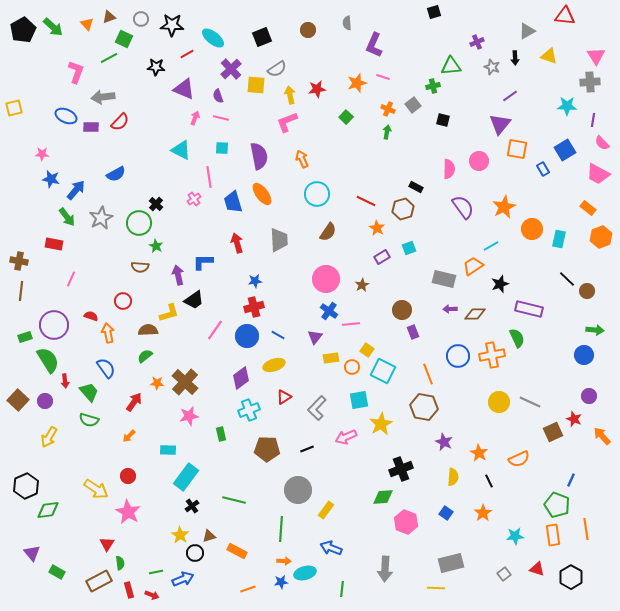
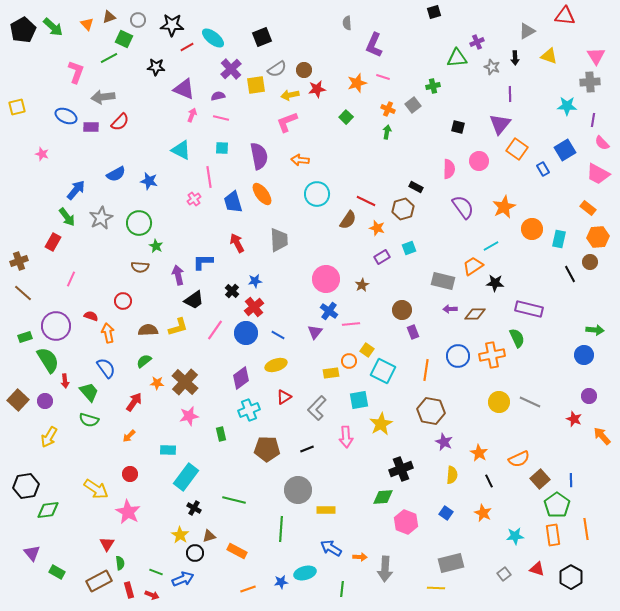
gray circle at (141, 19): moved 3 px left, 1 px down
brown circle at (308, 30): moved 4 px left, 40 px down
red line at (187, 54): moved 7 px up
green triangle at (451, 66): moved 6 px right, 8 px up
yellow square at (256, 85): rotated 12 degrees counterclockwise
yellow arrow at (290, 95): rotated 90 degrees counterclockwise
purple semicircle at (218, 96): rotated 96 degrees clockwise
purple line at (510, 96): moved 2 px up; rotated 56 degrees counterclockwise
yellow square at (14, 108): moved 3 px right, 1 px up
pink arrow at (195, 118): moved 3 px left, 3 px up
black square at (443, 120): moved 15 px right, 7 px down
orange square at (517, 149): rotated 25 degrees clockwise
pink star at (42, 154): rotated 16 degrees clockwise
orange arrow at (302, 159): moved 2 px left, 1 px down; rotated 60 degrees counterclockwise
blue star at (51, 179): moved 98 px right, 2 px down
black cross at (156, 204): moved 76 px right, 87 px down
orange star at (377, 228): rotated 14 degrees counterclockwise
brown semicircle at (328, 232): moved 20 px right, 12 px up
orange hexagon at (601, 237): moved 3 px left; rotated 15 degrees clockwise
red arrow at (237, 243): rotated 12 degrees counterclockwise
red rectangle at (54, 244): moved 1 px left, 2 px up; rotated 72 degrees counterclockwise
brown cross at (19, 261): rotated 30 degrees counterclockwise
gray rectangle at (444, 279): moved 1 px left, 2 px down
black line at (567, 279): moved 3 px right, 5 px up; rotated 18 degrees clockwise
black star at (500, 284): moved 5 px left, 1 px up; rotated 24 degrees clockwise
brown line at (21, 291): moved 2 px right, 2 px down; rotated 54 degrees counterclockwise
brown circle at (587, 291): moved 3 px right, 29 px up
red cross at (254, 307): rotated 24 degrees counterclockwise
yellow L-shape at (169, 313): moved 9 px right, 14 px down
purple circle at (54, 325): moved 2 px right, 1 px down
blue circle at (247, 336): moved 1 px left, 3 px up
purple triangle at (315, 337): moved 5 px up
green semicircle at (145, 356): moved 1 px left, 5 px down
yellow rectangle at (331, 358): moved 15 px down
yellow ellipse at (274, 365): moved 2 px right
orange circle at (352, 367): moved 3 px left, 6 px up
orange line at (428, 374): moved 2 px left, 4 px up; rotated 30 degrees clockwise
brown hexagon at (424, 407): moved 7 px right, 4 px down
brown square at (553, 432): moved 13 px left, 47 px down; rotated 18 degrees counterclockwise
pink arrow at (346, 437): rotated 70 degrees counterclockwise
red circle at (128, 476): moved 2 px right, 2 px up
yellow semicircle at (453, 477): moved 1 px left, 2 px up
blue line at (571, 480): rotated 24 degrees counterclockwise
black hexagon at (26, 486): rotated 15 degrees clockwise
green pentagon at (557, 505): rotated 15 degrees clockwise
black cross at (192, 506): moved 2 px right, 2 px down; rotated 24 degrees counterclockwise
yellow rectangle at (326, 510): rotated 54 degrees clockwise
orange star at (483, 513): rotated 12 degrees counterclockwise
blue arrow at (331, 548): rotated 10 degrees clockwise
orange arrow at (284, 561): moved 76 px right, 4 px up
green line at (156, 572): rotated 32 degrees clockwise
